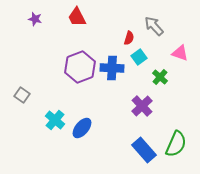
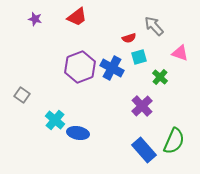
red trapezoid: rotated 100 degrees counterclockwise
red semicircle: rotated 56 degrees clockwise
cyan square: rotated 21 degrees clockwise
blue cross: rotated 25 degrees clockwise
blue ellipse: moved 4 px left, 5 px down; rotated 60 degrees clockwise
green semicircle: moved 2 px left, 3 px up
